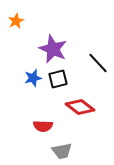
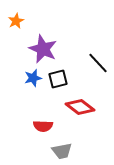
purple star: moved 10 px left
